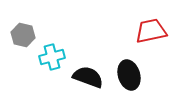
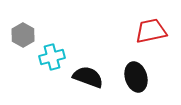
gray hexagon: rotated 15 degrees clockwise
black ellipse: moved 7 px right, 2 px down
